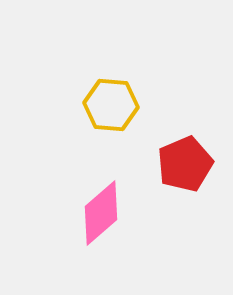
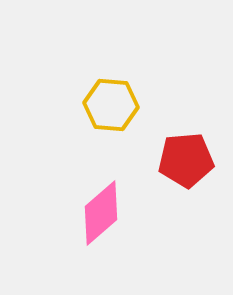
red pentagon: moved 1 px right, 4 px up; rotated 18 degrees clockwise
